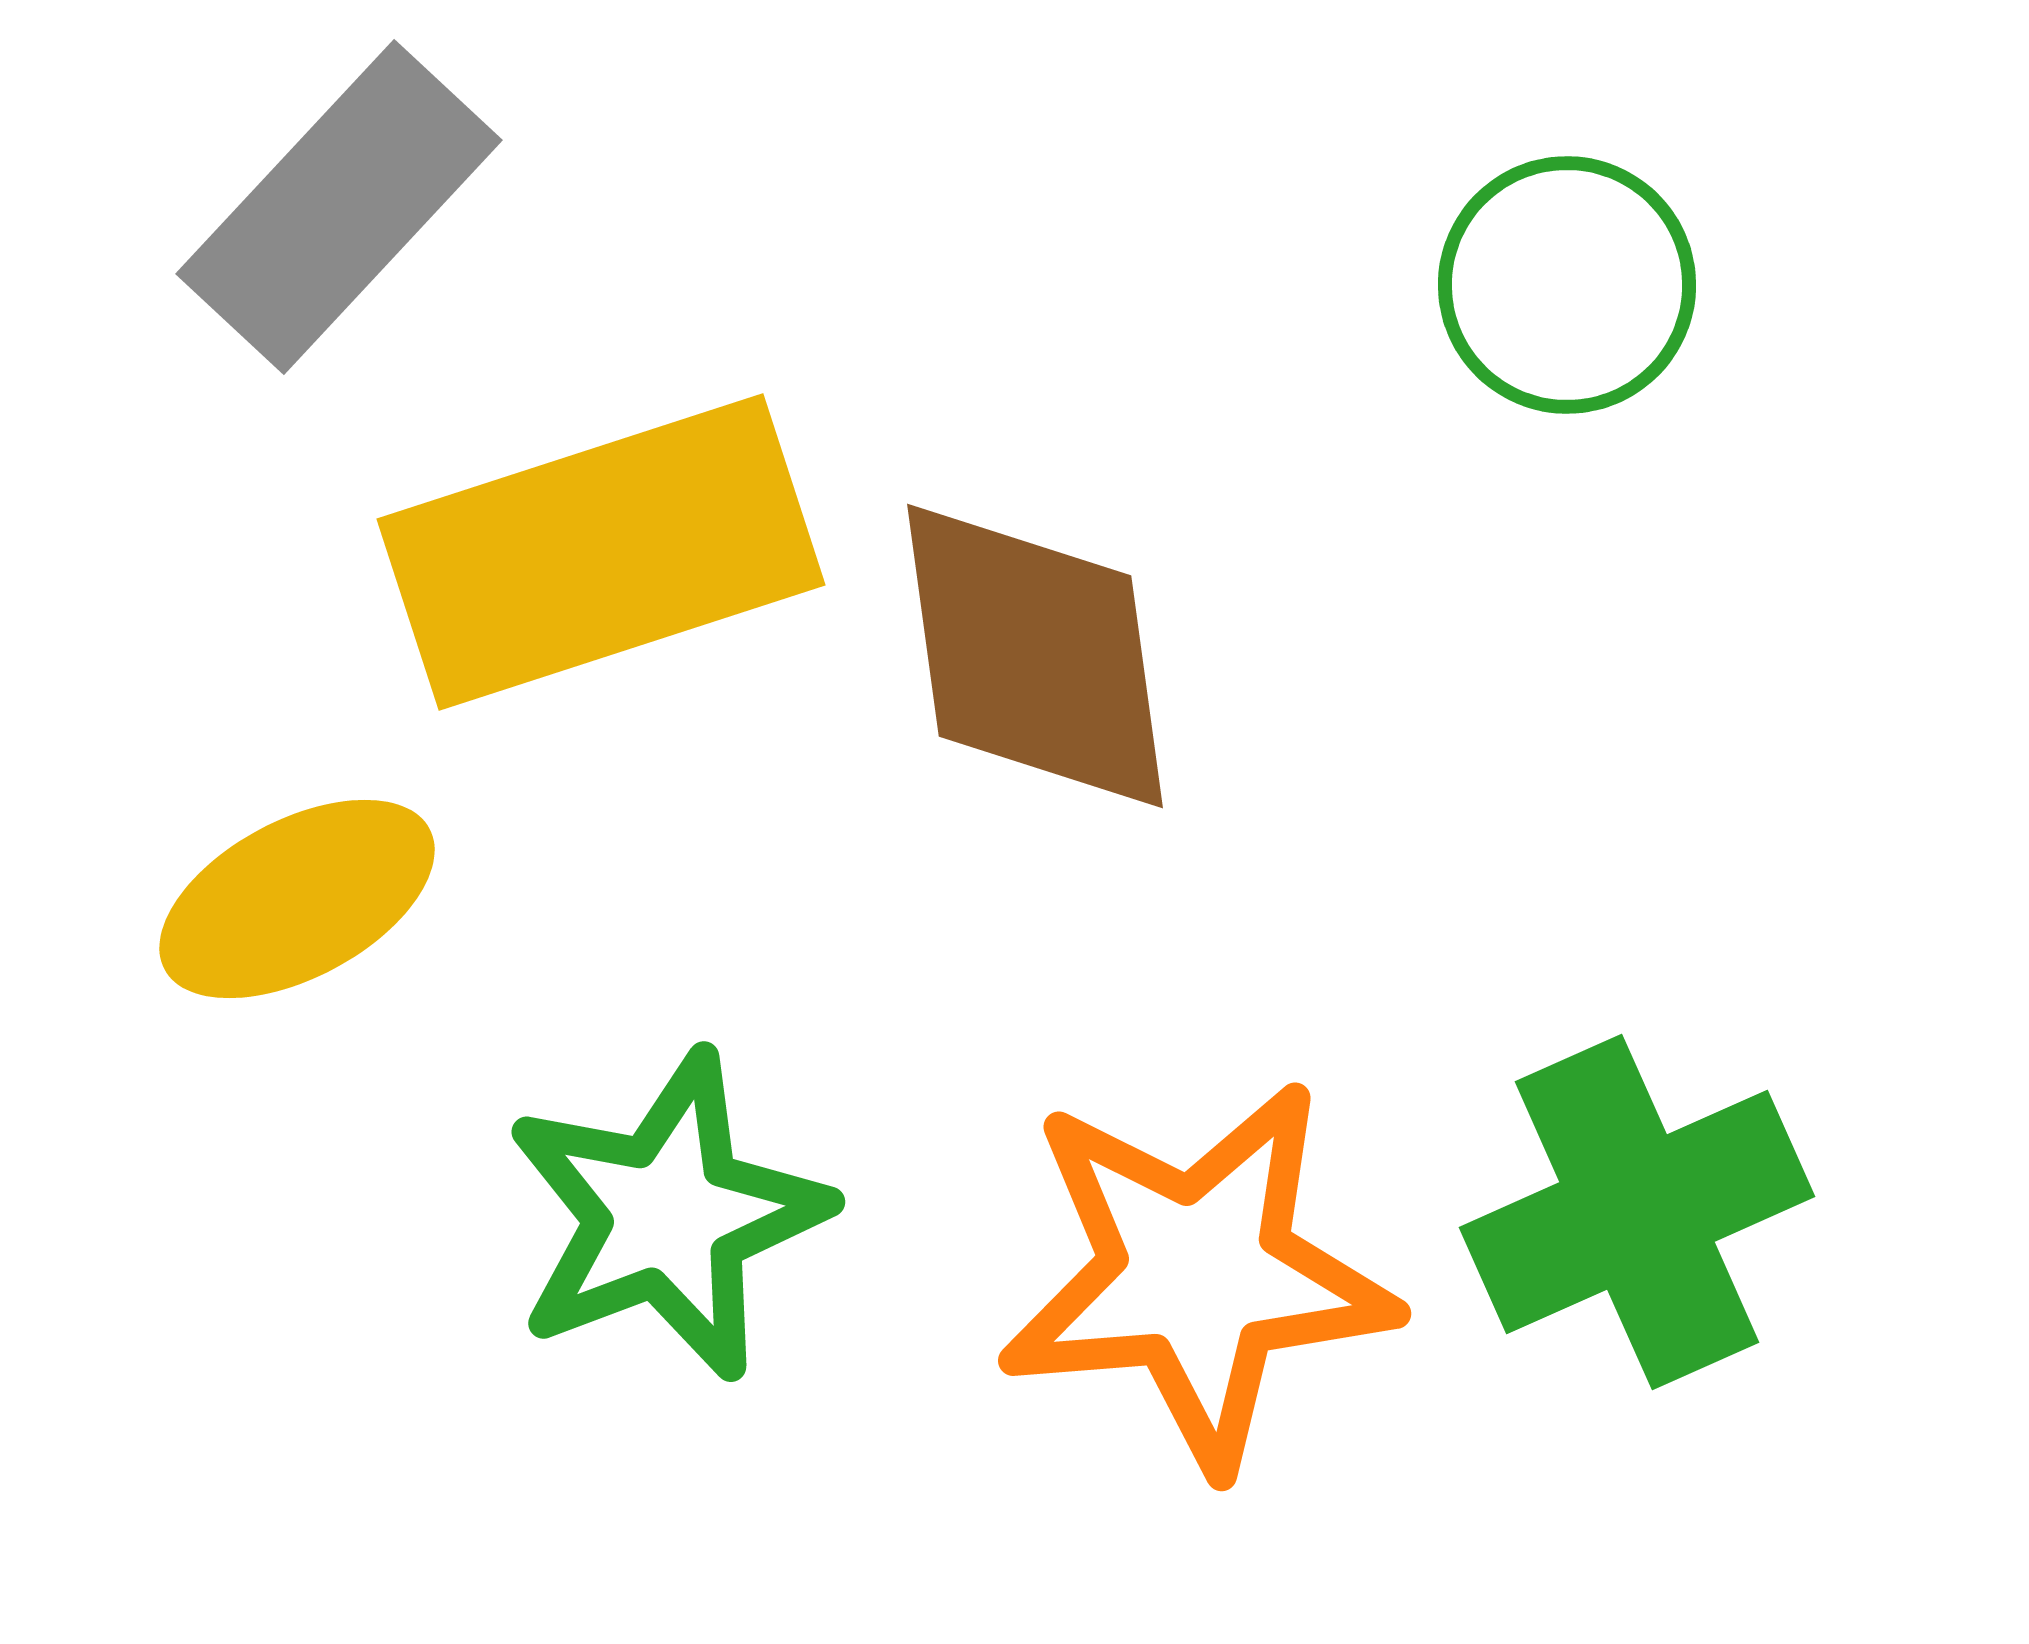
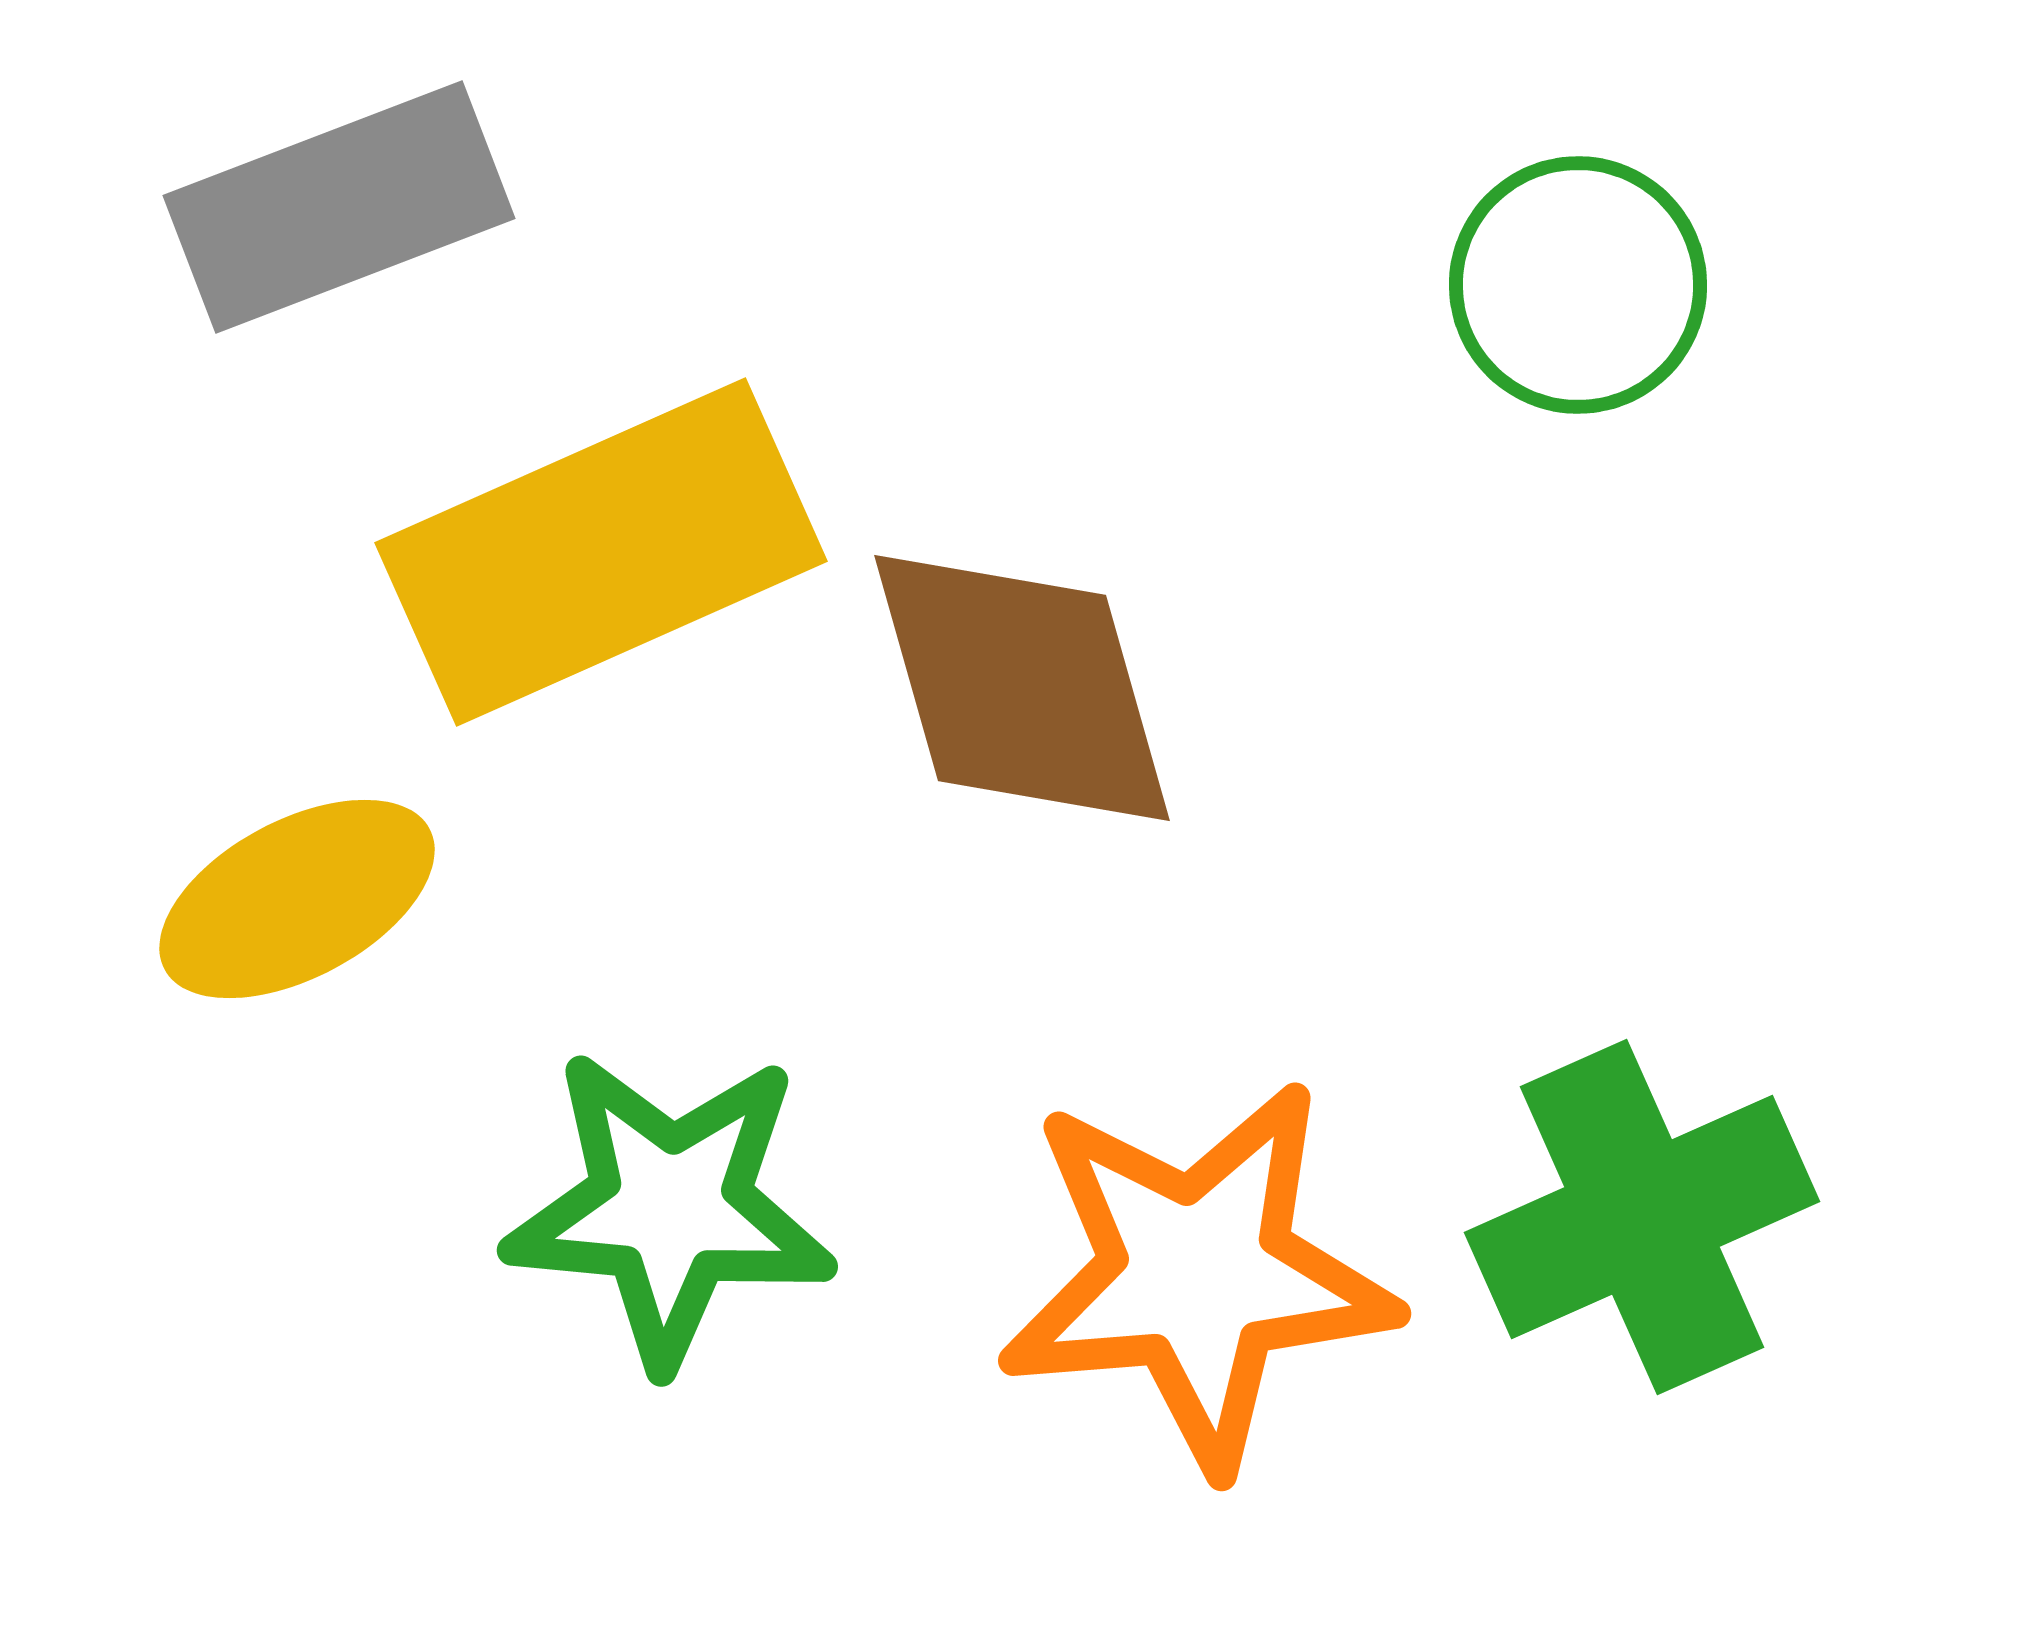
gray rectangle: rotated 26 degrees clockwise
green circle: moved 11 px right
yellow rectangle: rotated 6 degrees counterclockwise
brown diamond: moved 13 px left, 32 px down; rotated 8 degrees counterclockwise
green cross: moved 5 px right, 5 px down
green star: moved 3 px right, 8 px up; rotated 26 degrees clockwise
